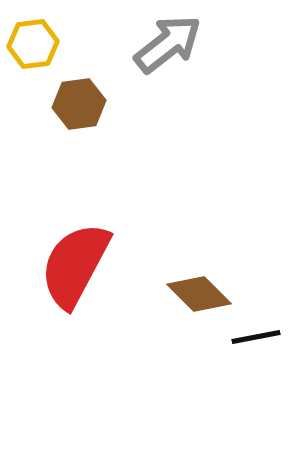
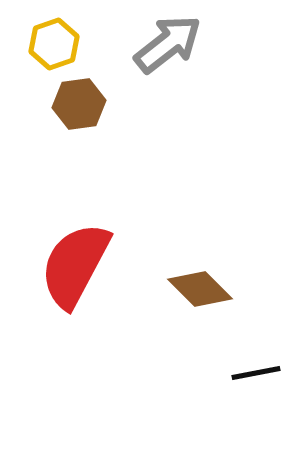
yellow hexagon: moved 21 px right; rotated 12 degrees counterclockwise
brown diamond: moved 1 px right, 5 px up
black line: moved 36 px down
